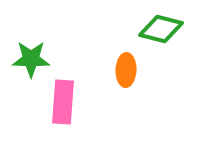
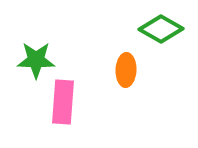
green diamond: rotated 15 degrees clockwise
green star: moved 5 px right, 1 px down
